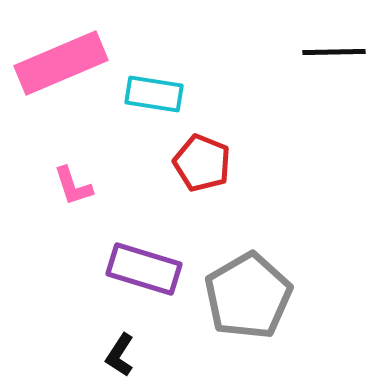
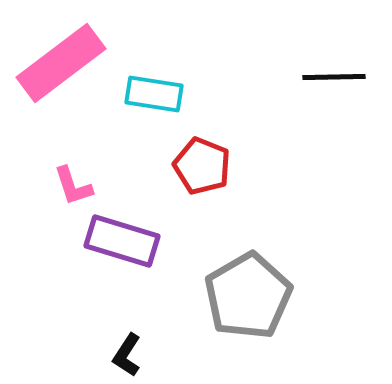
black line: moved 25 px down
pink rectangle: rotated 14 degrees counterclockwise
red pentagon: moved 3 px down
purple rectangle: moved 22 px left, 28 px up
black L-shape: moved 7 px right
